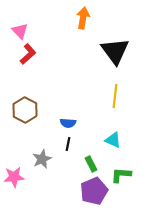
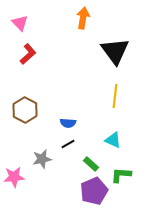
pink triangle: moved 8 px up
black line: rotated 48 degrees clockwise
gray star: rotated 12 degrees clockwise
green rectangle: rotated 21 degrees counterclockwise
